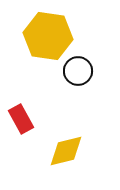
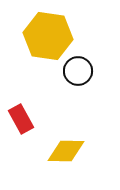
yellow diamond: rotated 15 degrees clockwise
